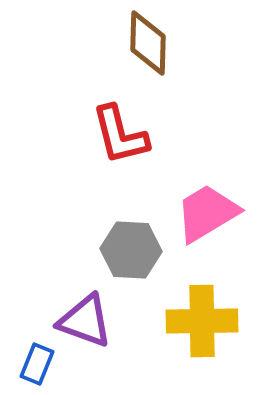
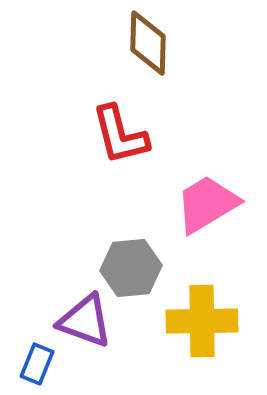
pink trapezoid: moved 9 px up
gray hexagon: moved 18 px down; rotated 8 degrees counterclockwise
